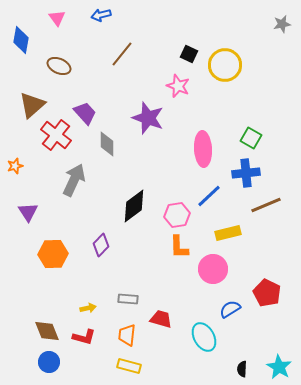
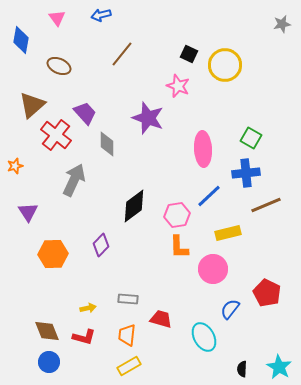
blue semicircle at (230, 309): rotated 20 degrees counterclockwise
yellow rectangle at (129, 366): rotated 45 degrees counterclockwise
